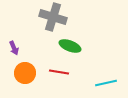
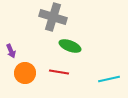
purple arrow: moved 3 px left, 3 px down
cyan line: moved 3 px right, 4 px up
